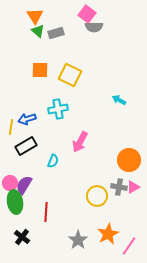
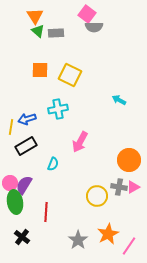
gray rectangle: rotated 14 degrees clockwise
cyan semicircle: moved 3 px down
